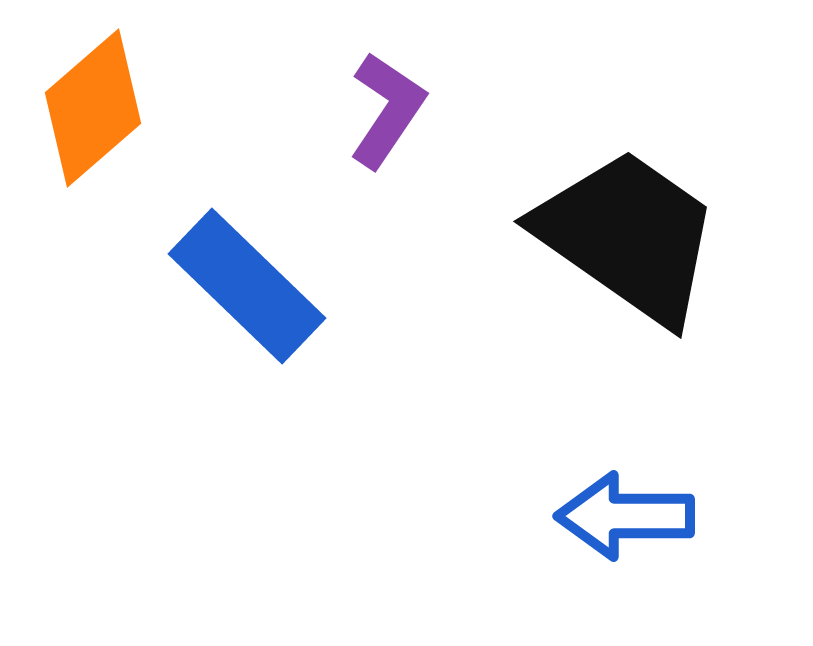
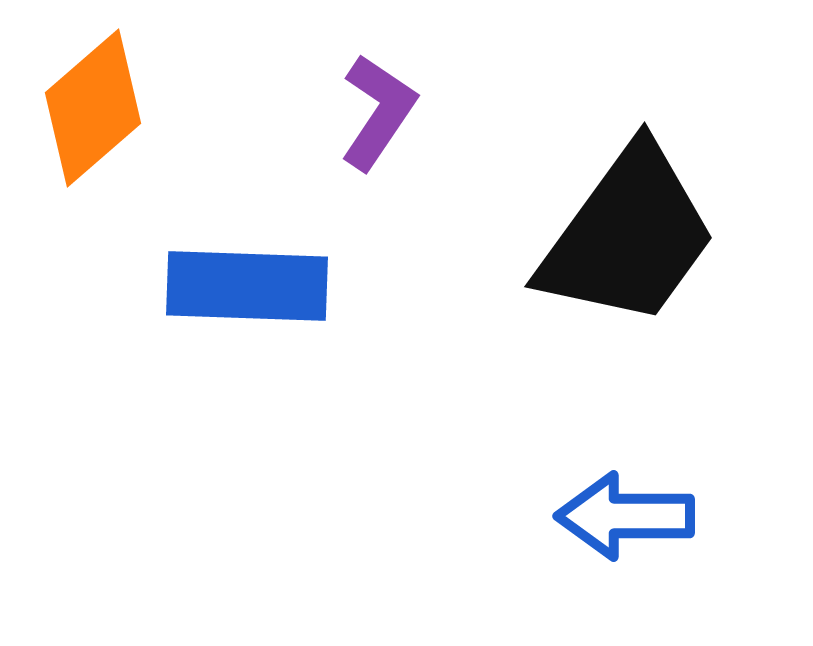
purple L-shape: moved 9 px left, 2 px down
black trapezoid: rotated 91 degrees clockwise
blue rectangle: rotated 42 degrees counterclockwise
